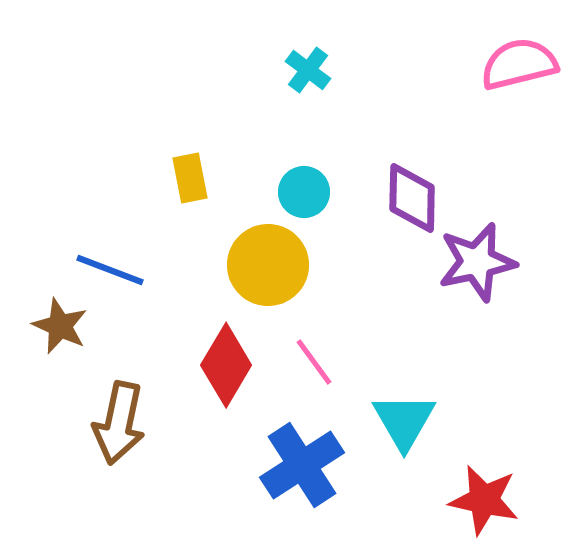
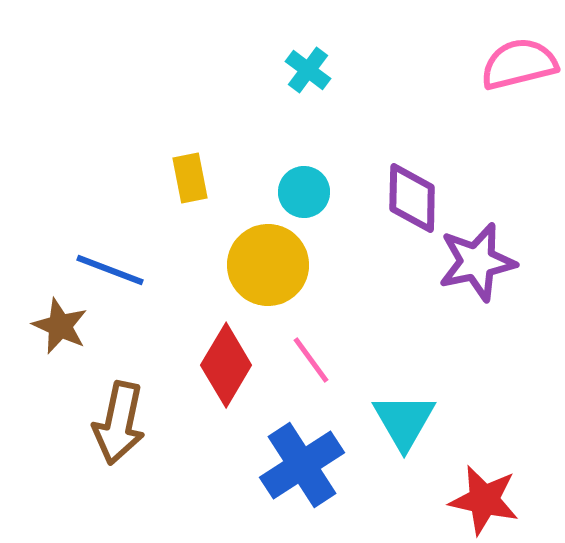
pink line: moved 3 px left, 2 px up
